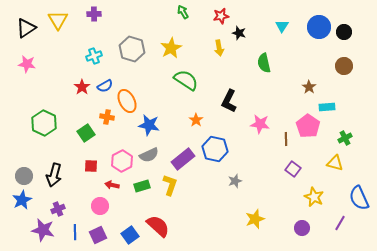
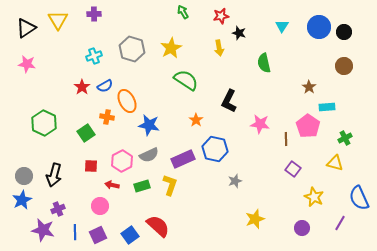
purple rectangle at (183, 159): rotated 15 degrees clockwise
